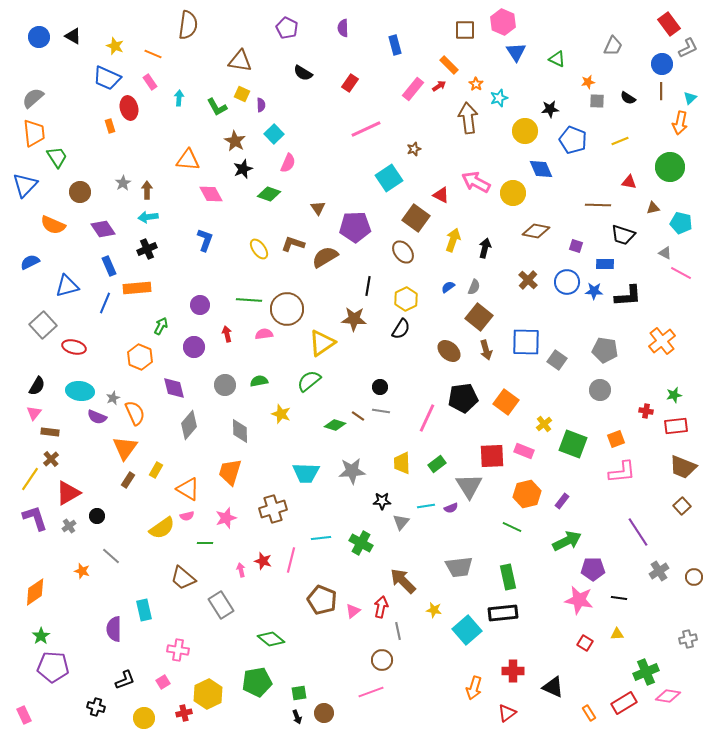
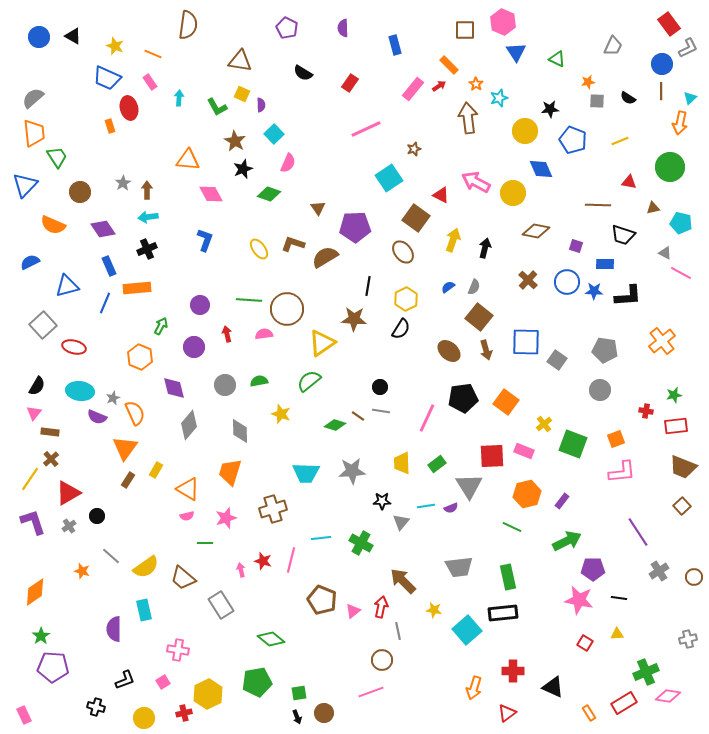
purple L-shape at (35, 518): moved 2 px left, 4 px down
yellow semicircle at (162, 528): moved 16 px left, 39 px down
